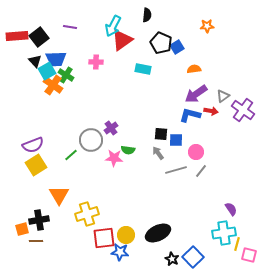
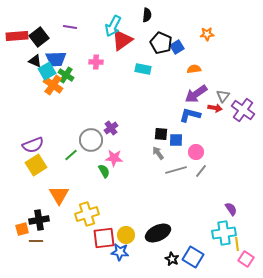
orange star at (207, 26): moved 8 px down
black triangle at (35, 61): rotated 24 degrees counterclockwise
gray triangle at (223, 96): rotated 16 degrees counterclockwise
red arrow at (211, 111): moved 4 px right, 3 px up
green semicircle at (128, 150): moved 24 px left, 21 px down; rotated 128 degrees counterclockwise
yellow line at (237, 244): rotated 24 degrees counterclockwise
pink square at (249, 255): moved 3 px left, 4 px down; rotated 21 degrees clockwise
blue square at (193, 257): rotated 15 degrees counterclockwise
